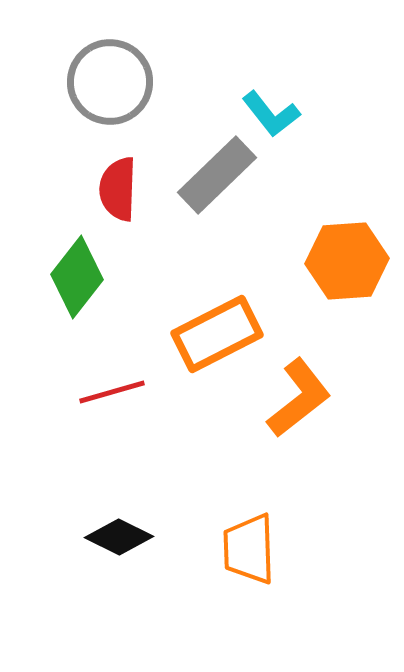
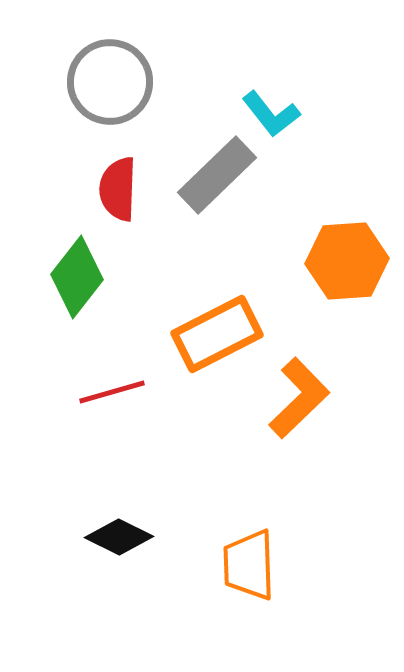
orange L-shape: rotated 6 degrees counterclockwise
orange trapezoid: moved 16 px down
